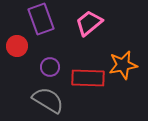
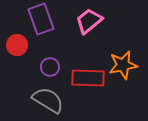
pink trapezoid: moved 2 px up
red circle: moved 1 px up
